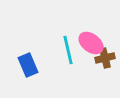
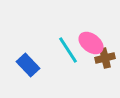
cyan line: rotated 20 degrees counterclockwise
blue rectangle: rotated 20 degrees counterclockwise
